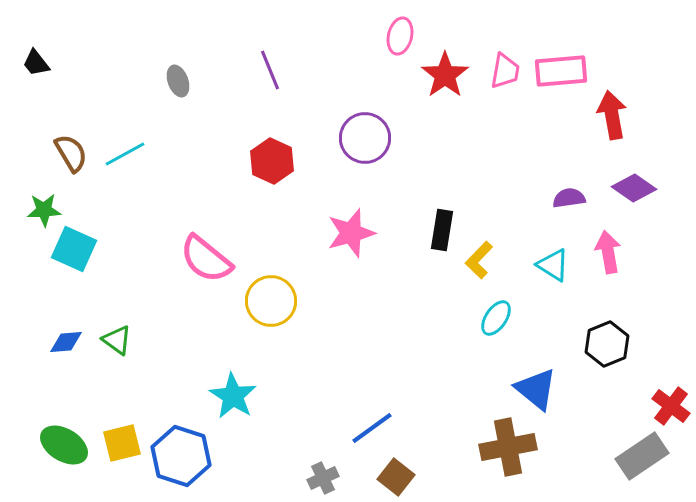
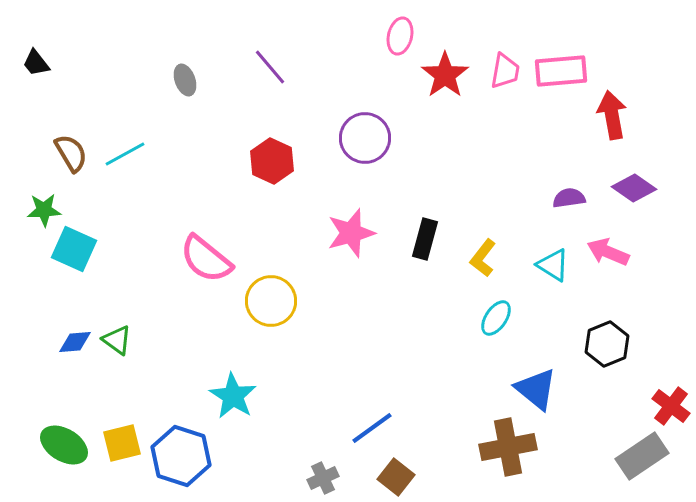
purple line: moved 3 px up; rotated 18 degrees counterclockwise
gray ellipse: moved 7 px right, 1 px up
black rectangle: moved 17 px left, 9 px down; rotated 6 degrees clockwise
pink arrow: rotated 57 degrees counterclockwise
yellow L-shape: moved 4 px right, 2 px up; rotated 6 degrees counterclockwise
blue diamond: moved 9 px right
